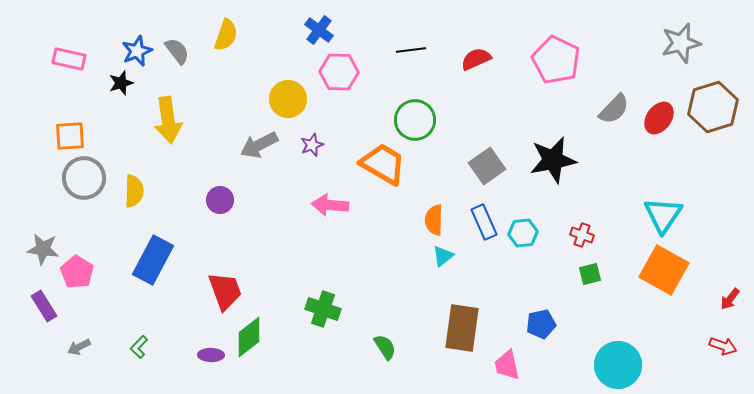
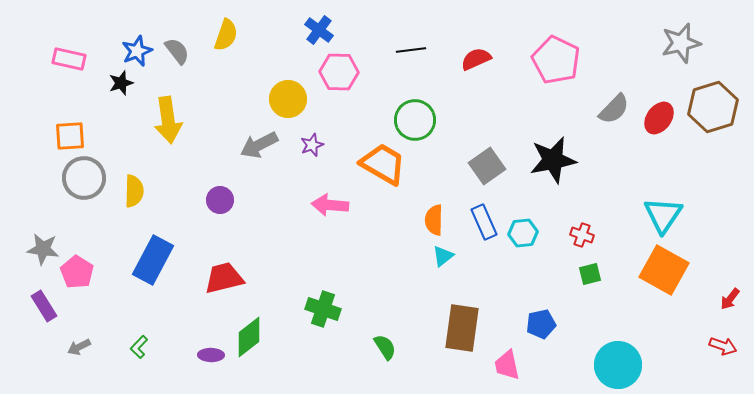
red trapezoid at (225, 291): moved 1 px left, 13 px up; rotated 84 degrees counterclockwise
